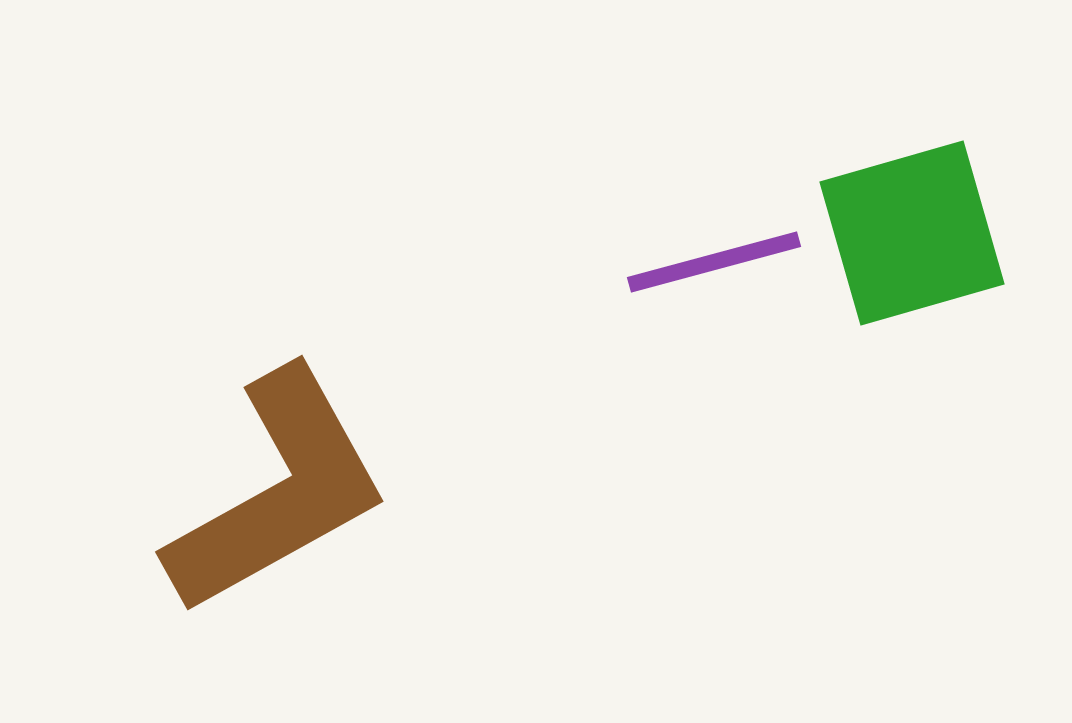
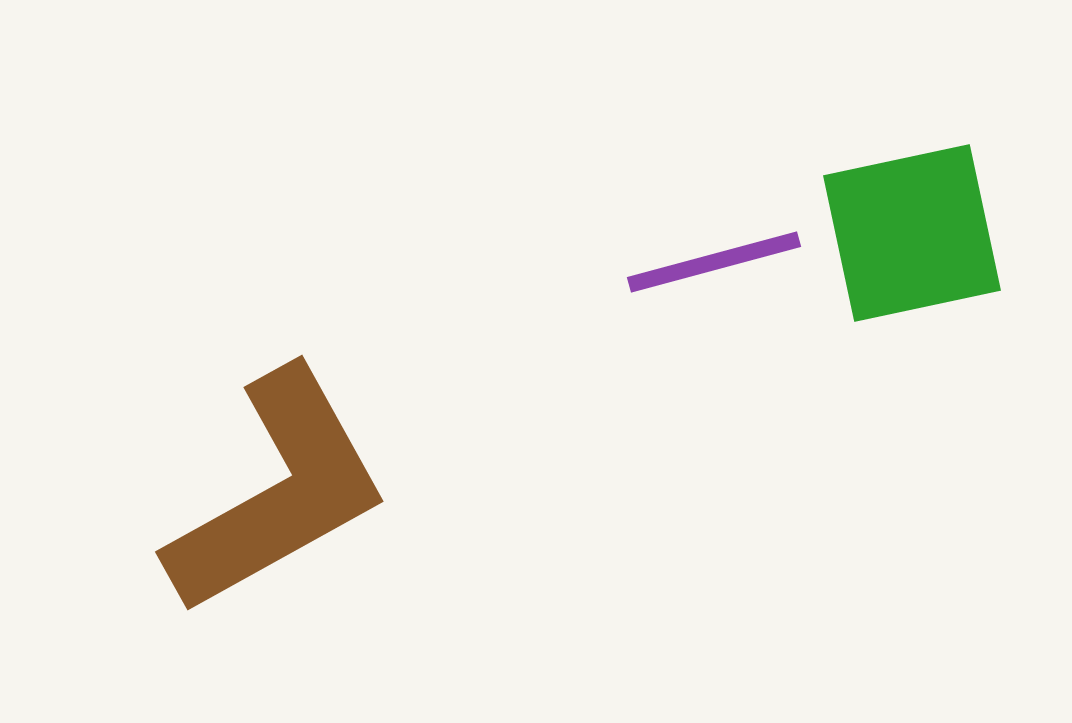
green square: rotated 4 degrees clockwise
